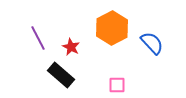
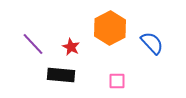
orange hexagon: moved 2 px left
purple line: moved 5 px left, 6 px down; rotated 15 degrees counterclockwise
black rectangle: rotated 36 degrees counterclockwise
pink square: moved 4 px up
